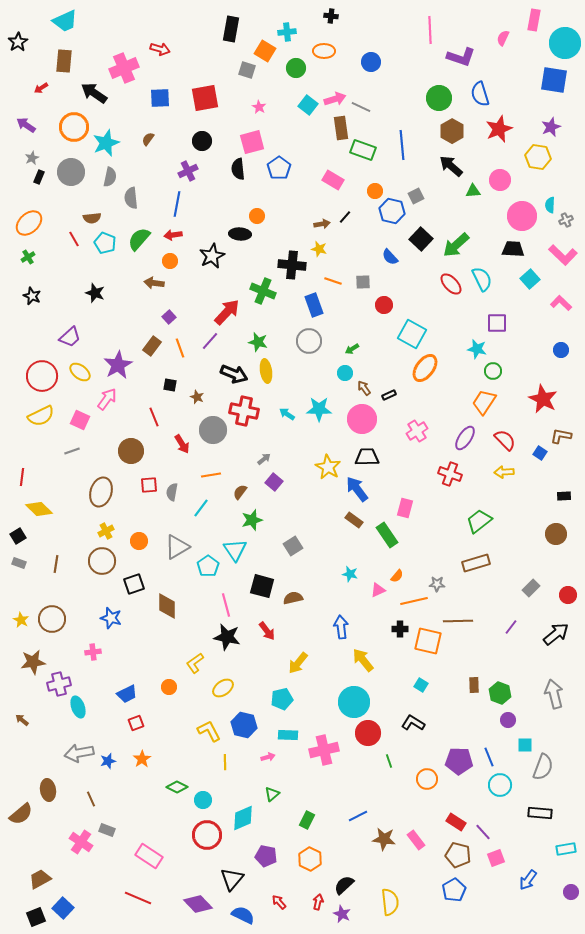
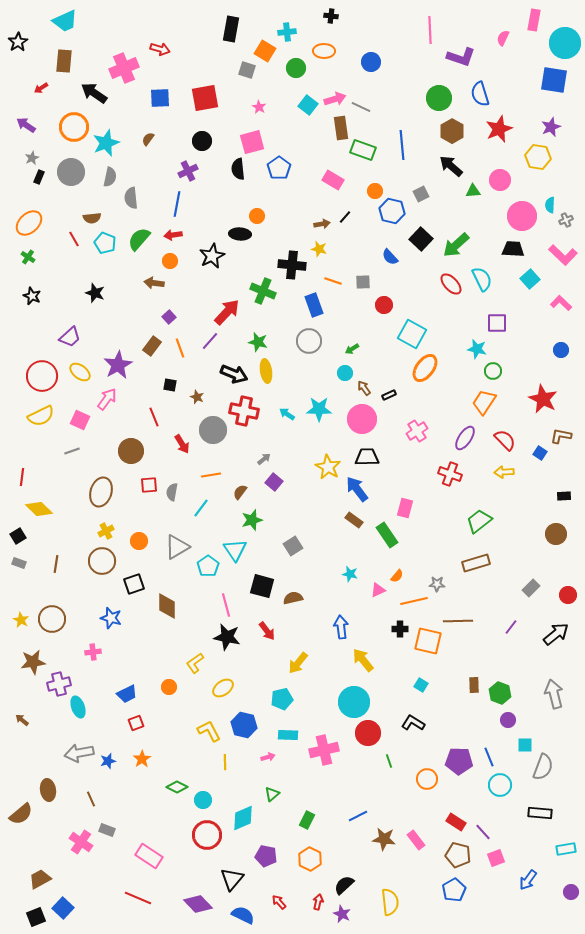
gray square at (416, 196): moved 5 px right, 2 px up
green cross at (28, 257): rotated 24 degrees counterclockwise
